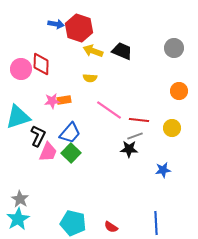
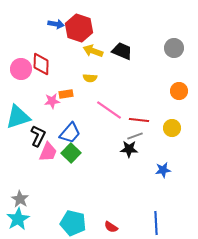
orange rectangle: moved 2 px right, 6 px up
